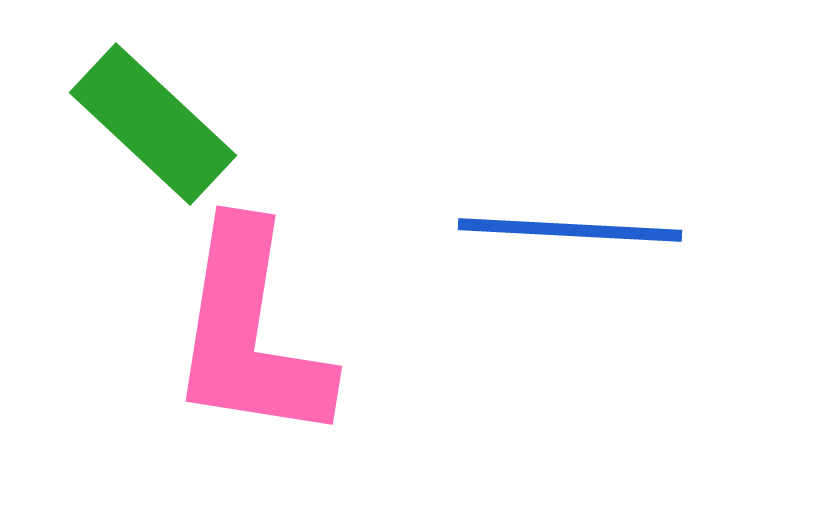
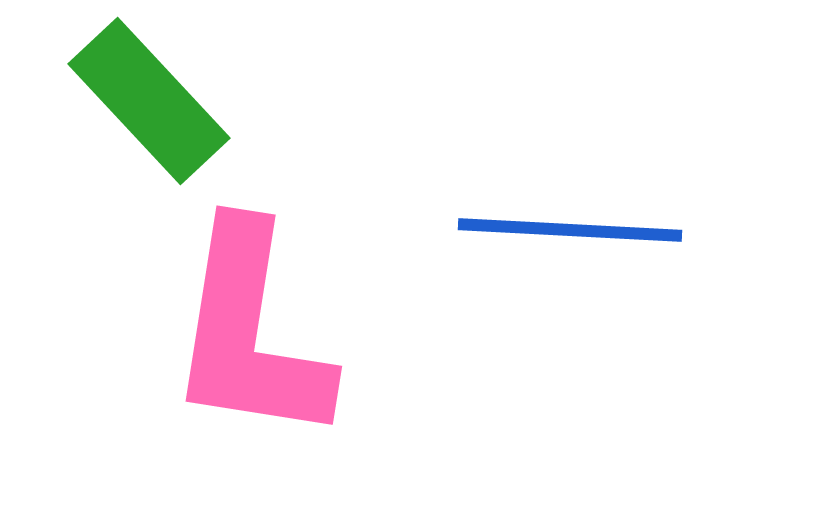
green rectangle: moved 4 px left, 23 px up; rotated 4 degrees clockwise
